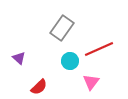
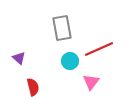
gray rectangle: rotated 45 degrees counterclockwise
red semicircle: moved 6 px left; rotated 60 degrees counterclockwise
